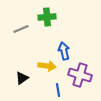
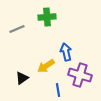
gray line: moved 4 px left
blue arrow: moved 2 px right, 1 px down
yellow arrow: moved 1 px left; rotated 138 degrees clockwise
